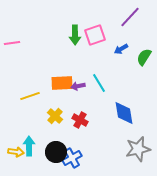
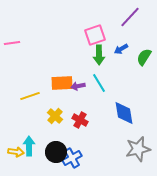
green arrow: moved 24 px right, 20 px down
